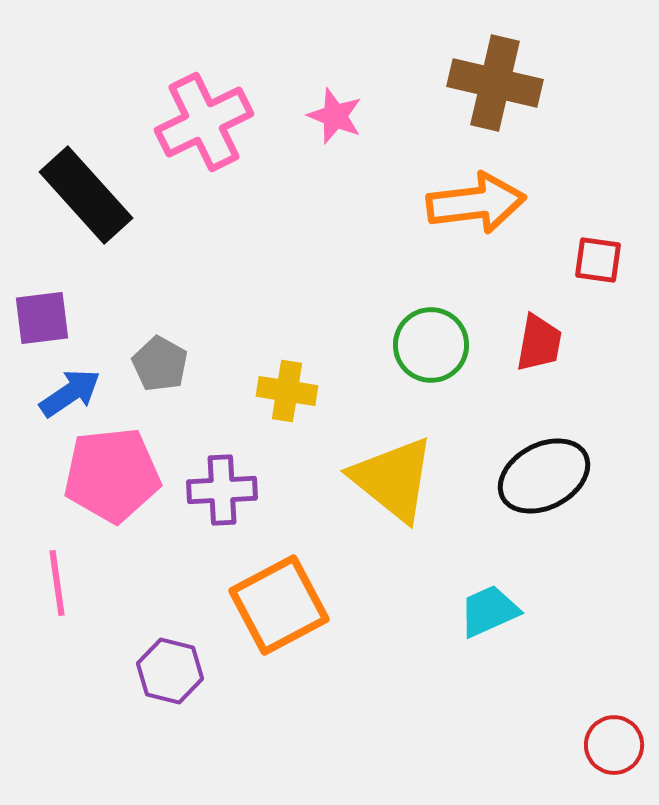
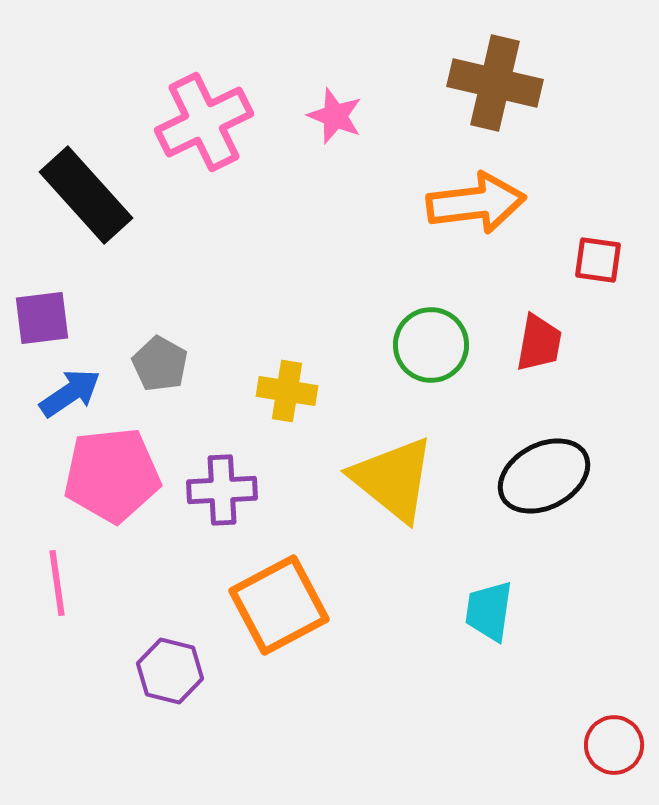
cyan trapezoid: rotated 58 degrees counterclockwise
